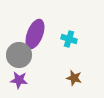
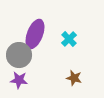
cyan cross: rotated 28 degrees clockwise
